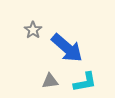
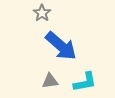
gray star: moved 9 px right, 17 px up
blue arrow: moved 6 px left, 2 px up
